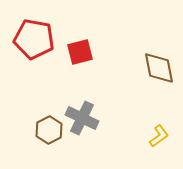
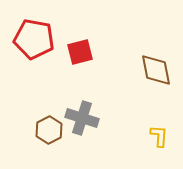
brown diamond: moved 3 px left, 2 px down
gray cross: rotated 8 degrees counterclockwise
yellow L-shape: rotated 50 degrees counterclockwise
